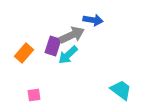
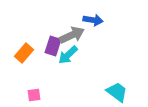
cyan trapezoid: moved 4 px left, 2 px down
